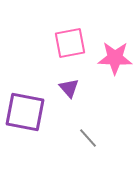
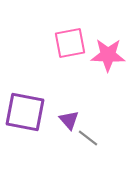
pink star: moved 7 px left, 3 px up
purple triangle: moved 32 px down
gray line: rotated 10 degrees counterclockwise
